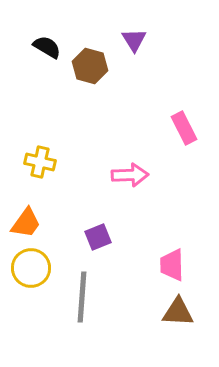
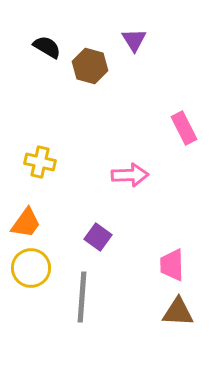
purple square: rotated 32 degrees counterclockwise
